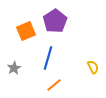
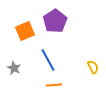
orange square: moved 1 px left
blue line: moved 2 px down; rotated 45 degrees counterclockwise
gray star: rotated 16 degrees counterclockwise
orange line: rotated 35 degrees clockwise
